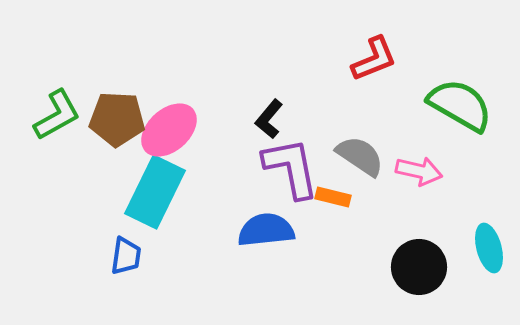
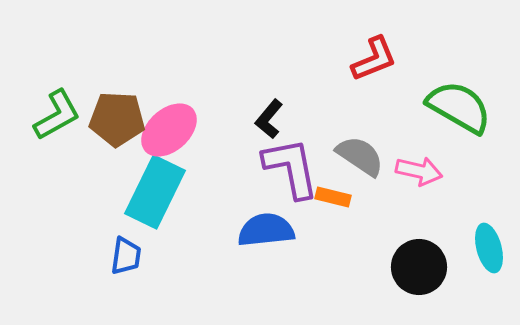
green semicircle: moved 1 px left, 2 px down
